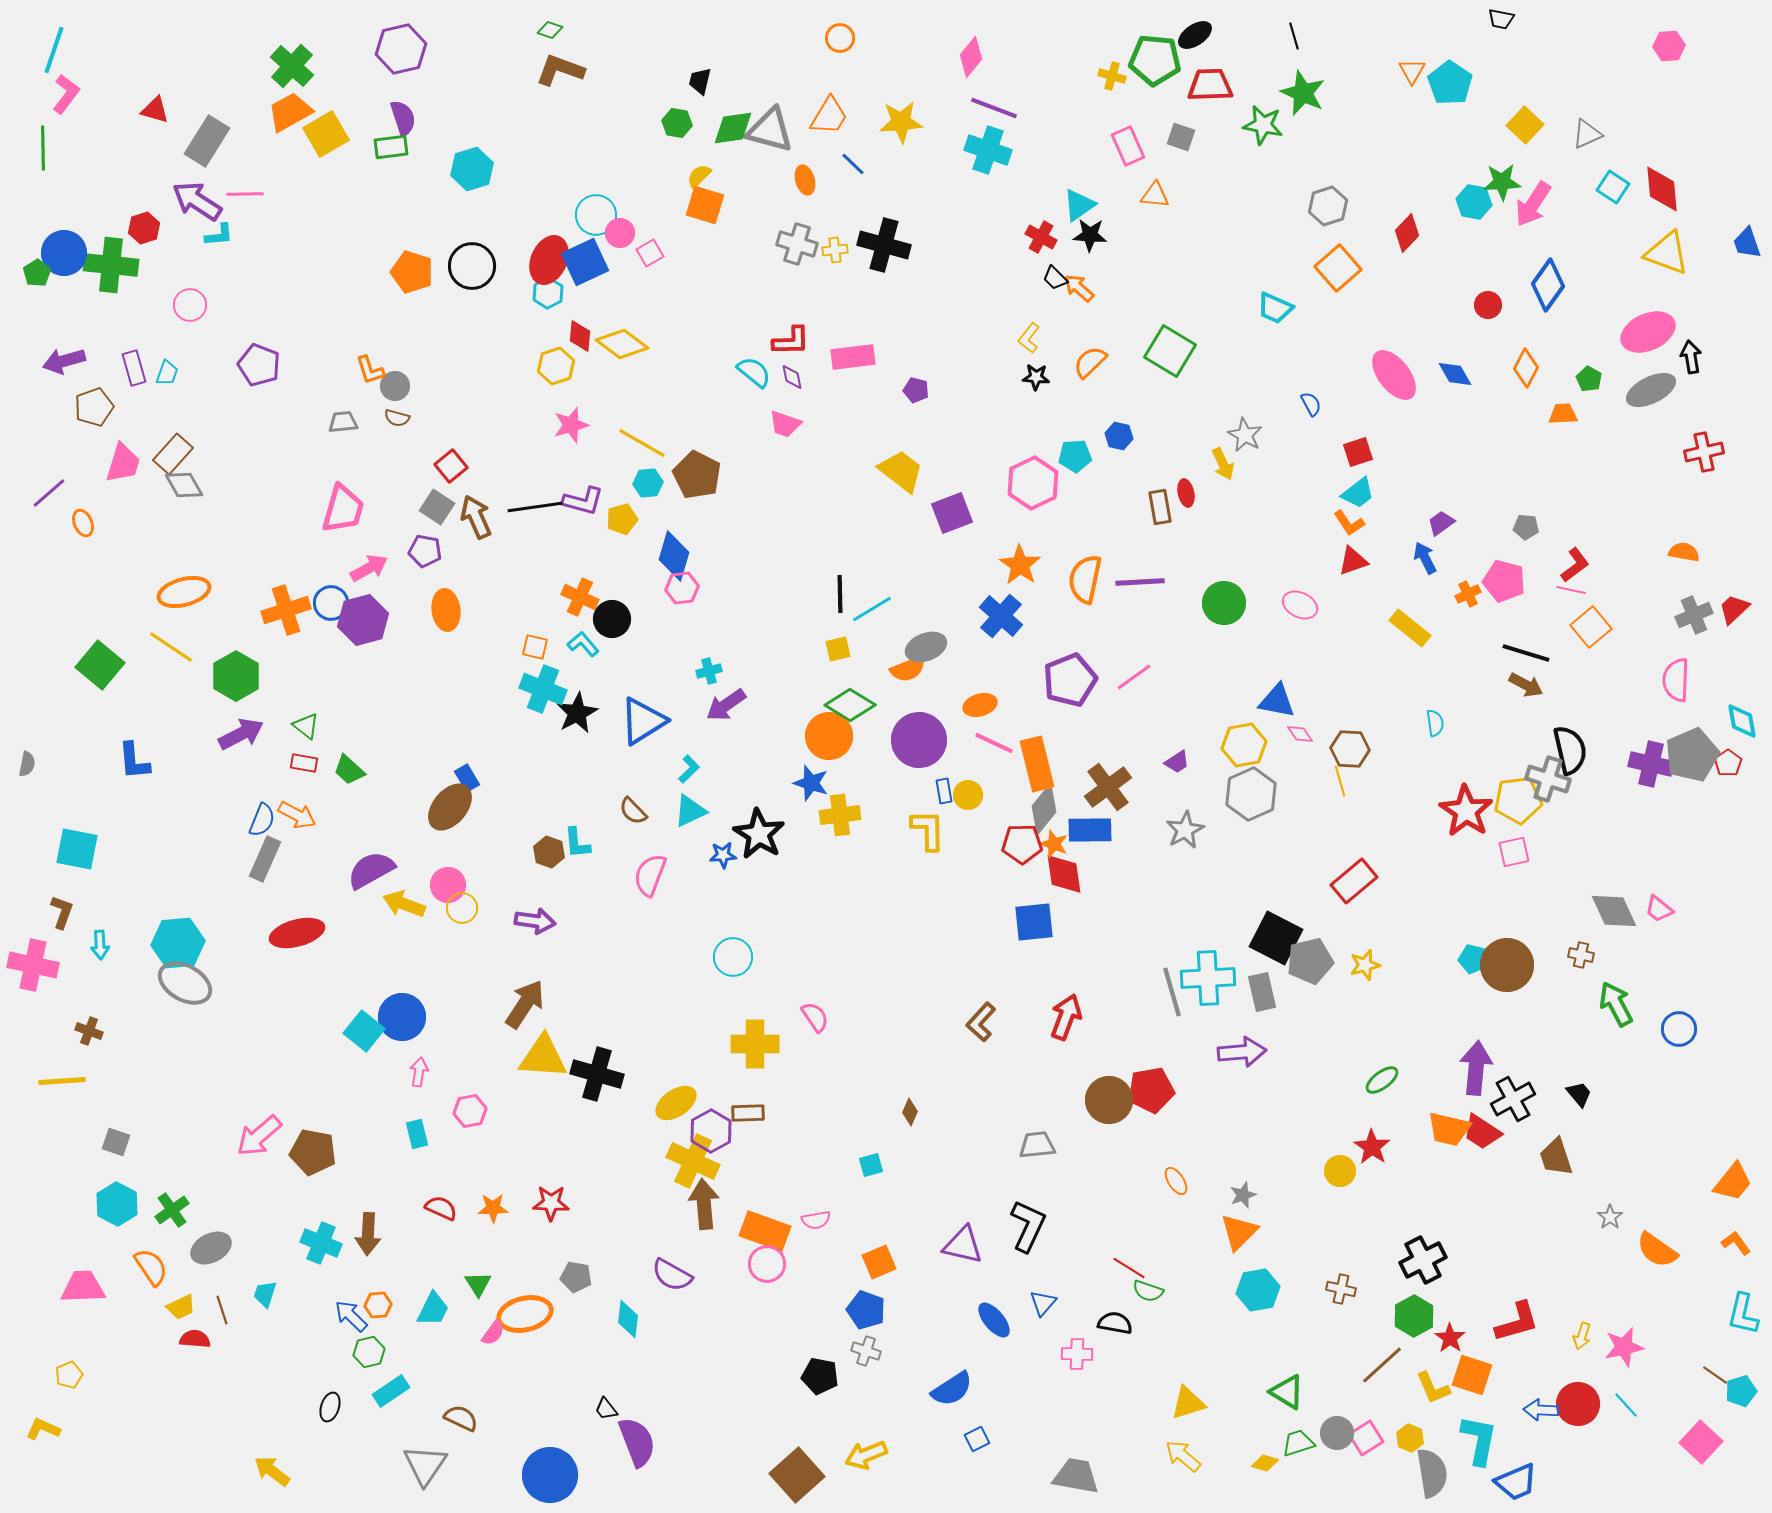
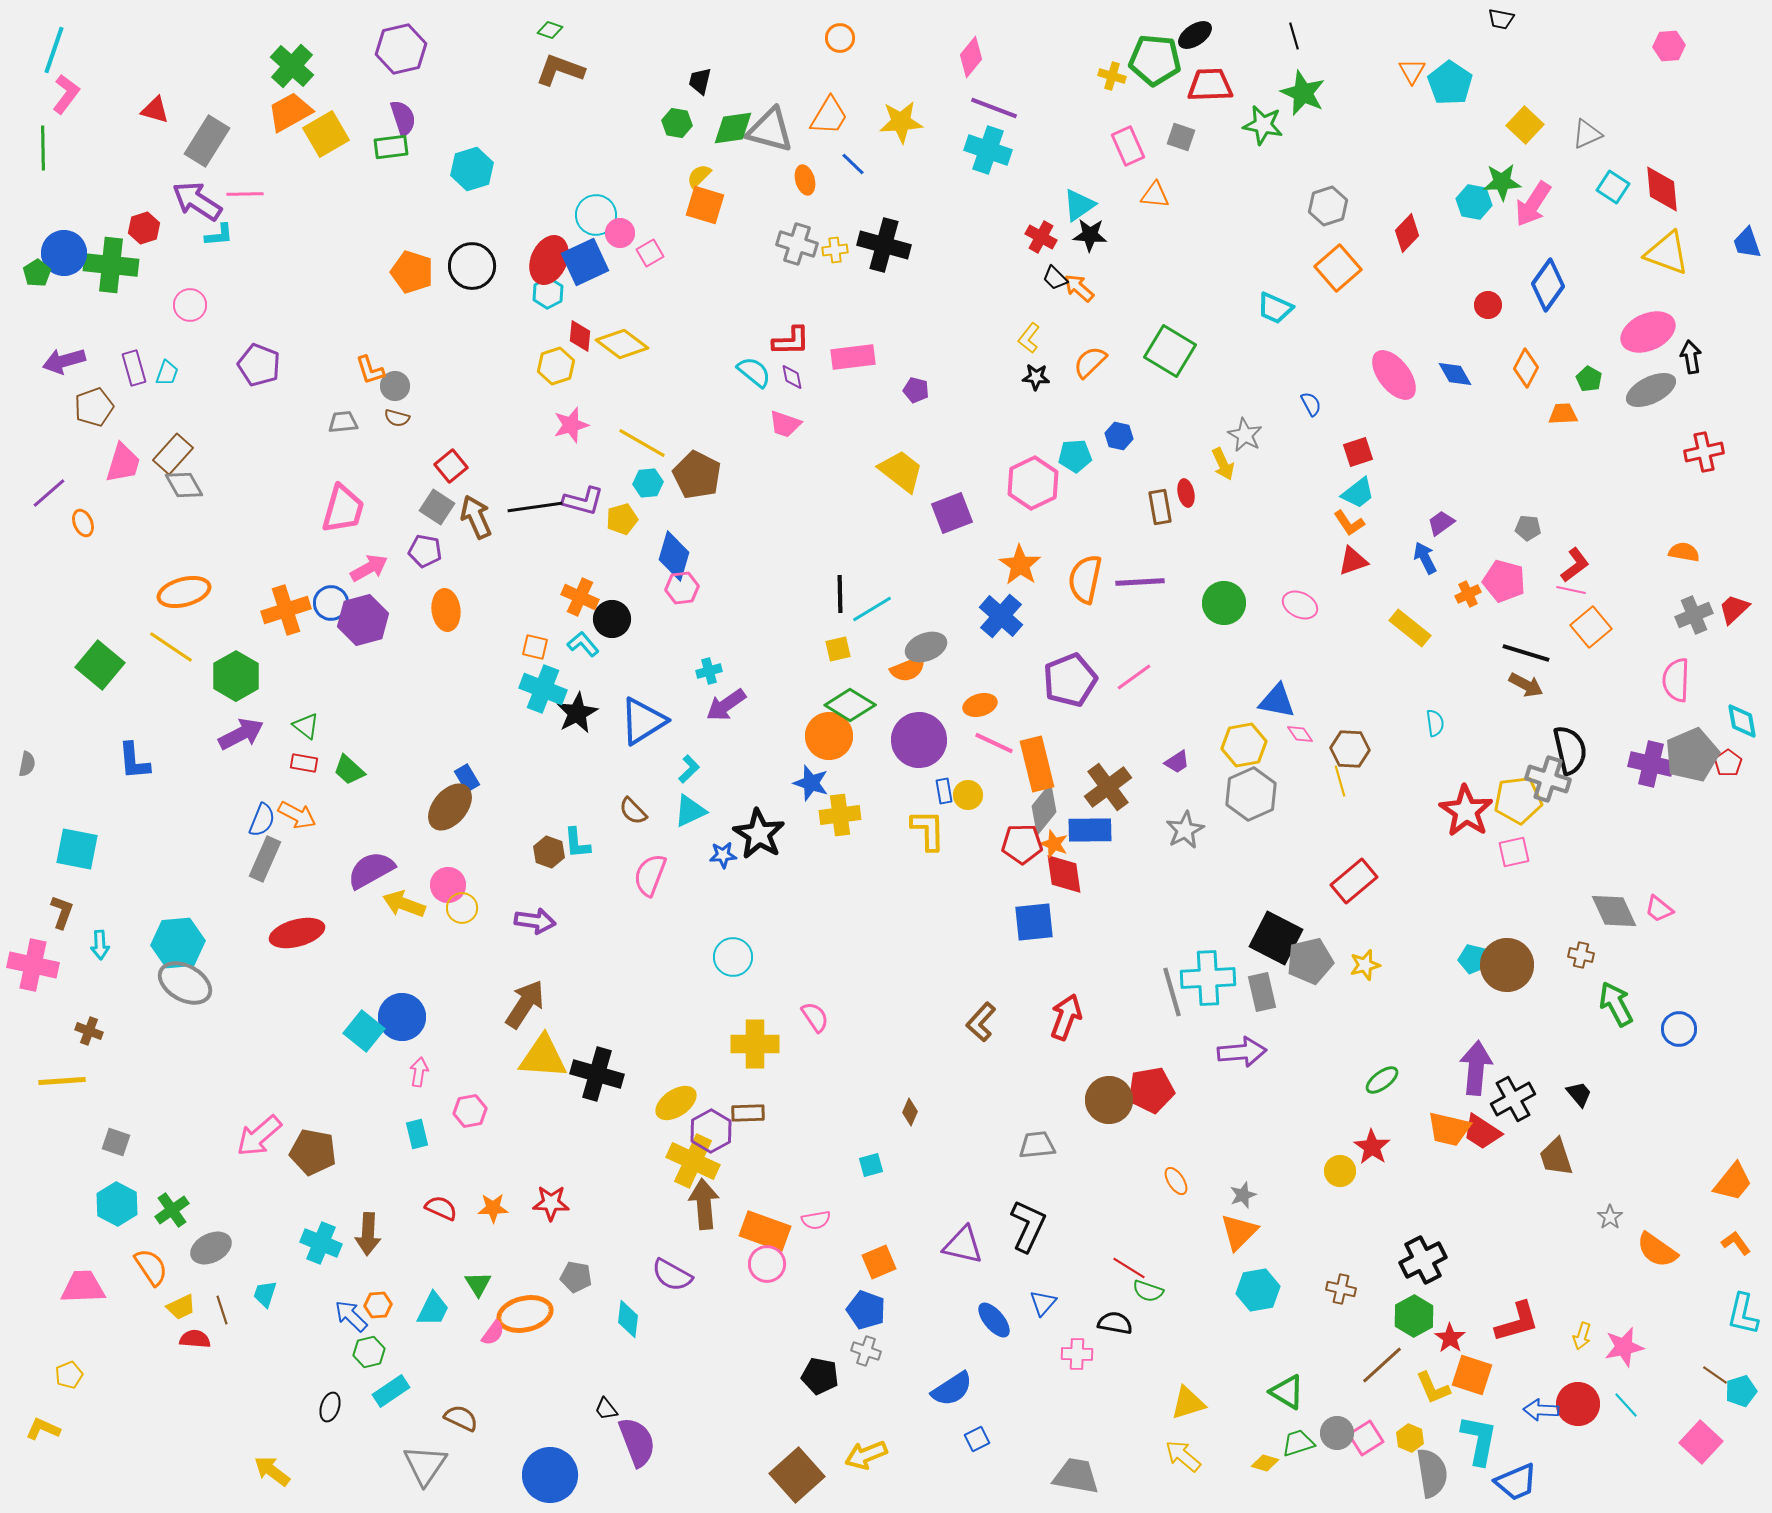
gray pentagon at (1526, 527): moved 2 px right, 1 px down
